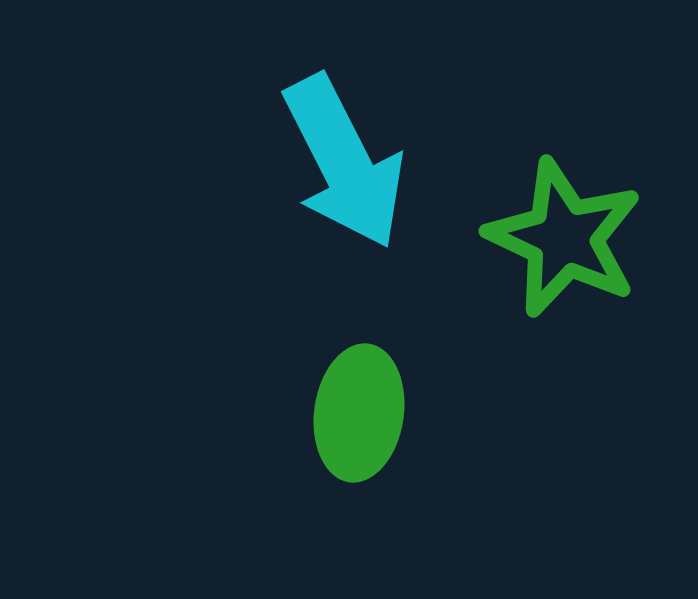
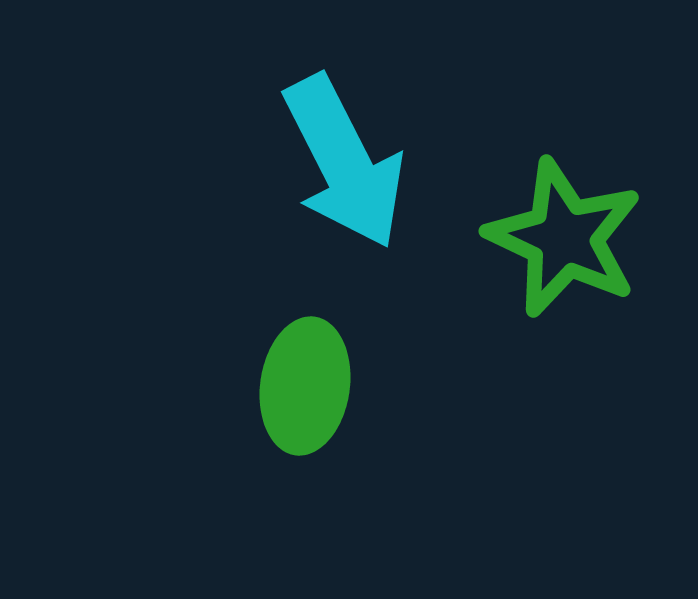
green ellipse: moved 54 px left, 27 px up
